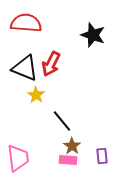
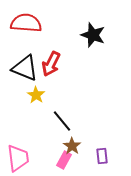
pink rectangle: moved 4 px left; rotated 66 degrees counterclockwise
